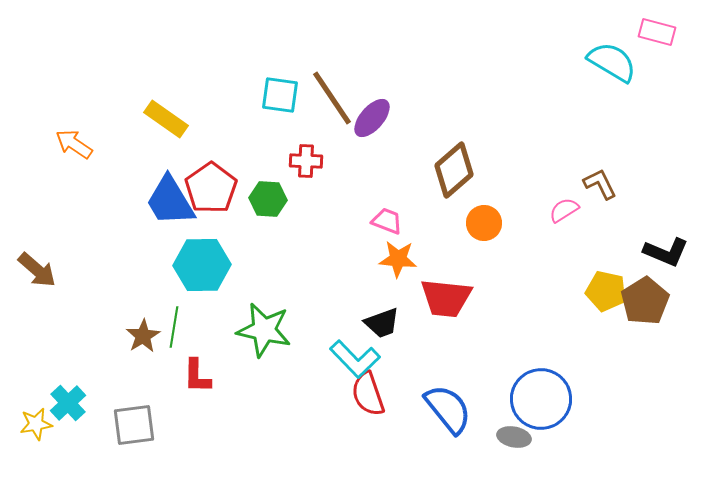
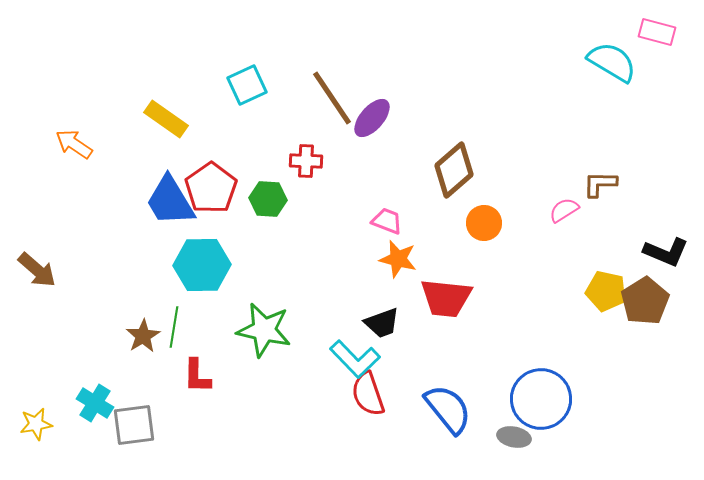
cyan square: moved 33 px left, 10 px up; rotated 33 degrees counterclockwise
brown L-shape: rotated 63 degrees counterclockwise
orange star: rotated 9 degrees clockwise
cyan cross: moved 27 px right; rotated 15 degrees counterclockwise
